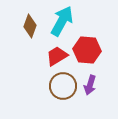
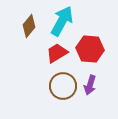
brown diamond: moved 1 px left; rotated 20 degrees clockwise
red hexagon: moved 3 px right, 1 px up
red trapezoid: moved 3 px up
